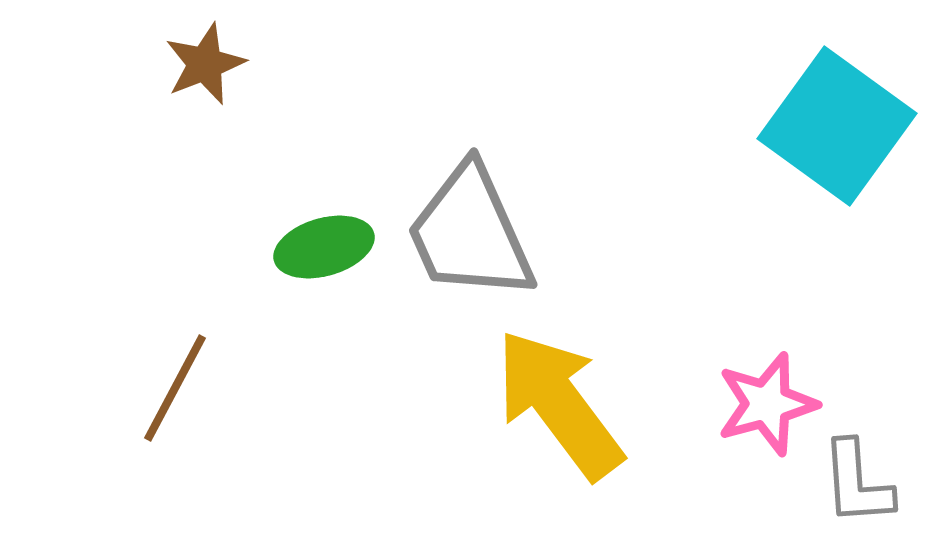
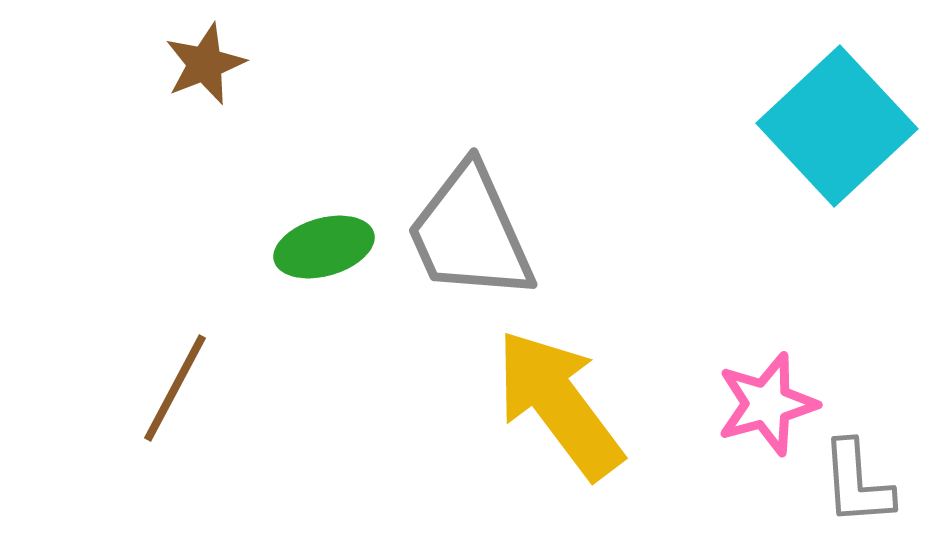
cyan square: rotated 11 degrees clockwise
